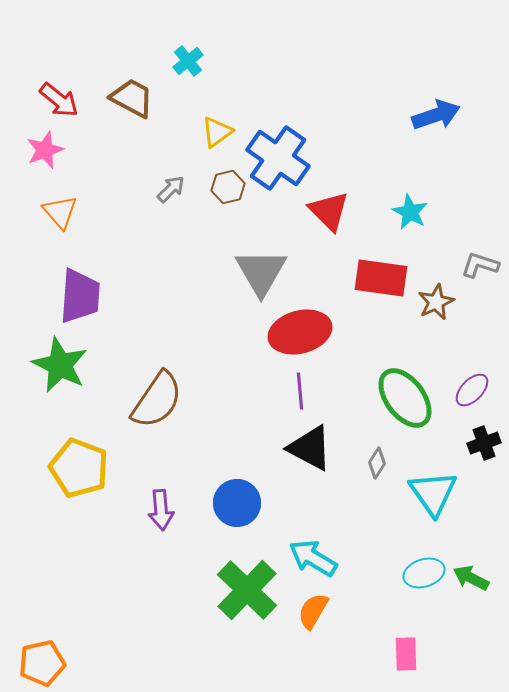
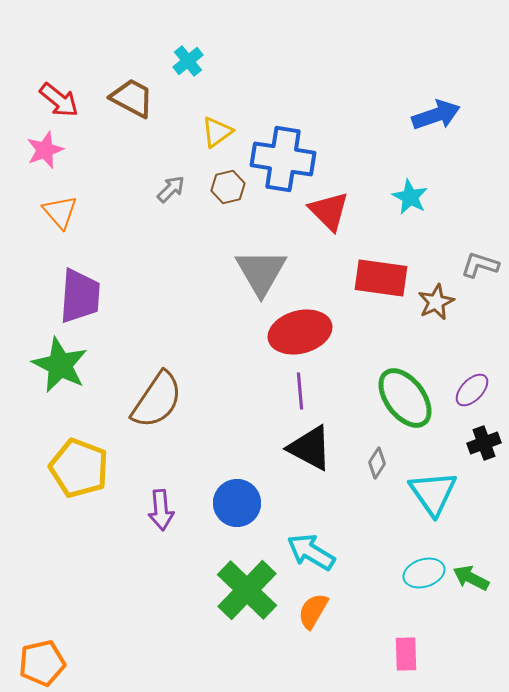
blue cross: moved 5 px right, 1 px down; rotated 26 degrees counterclockwise
cyan star: moved 15 px up
cyan arrow: moved 2 px left, 6 px up
